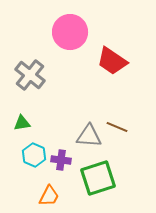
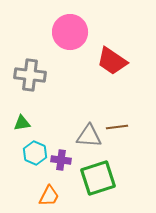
gray cross: rotated 32 degrees counterclockwise
brown line: rotated 30 degrees counterclockwise
cyan hexagon: moved 1 px right, 2 px up
